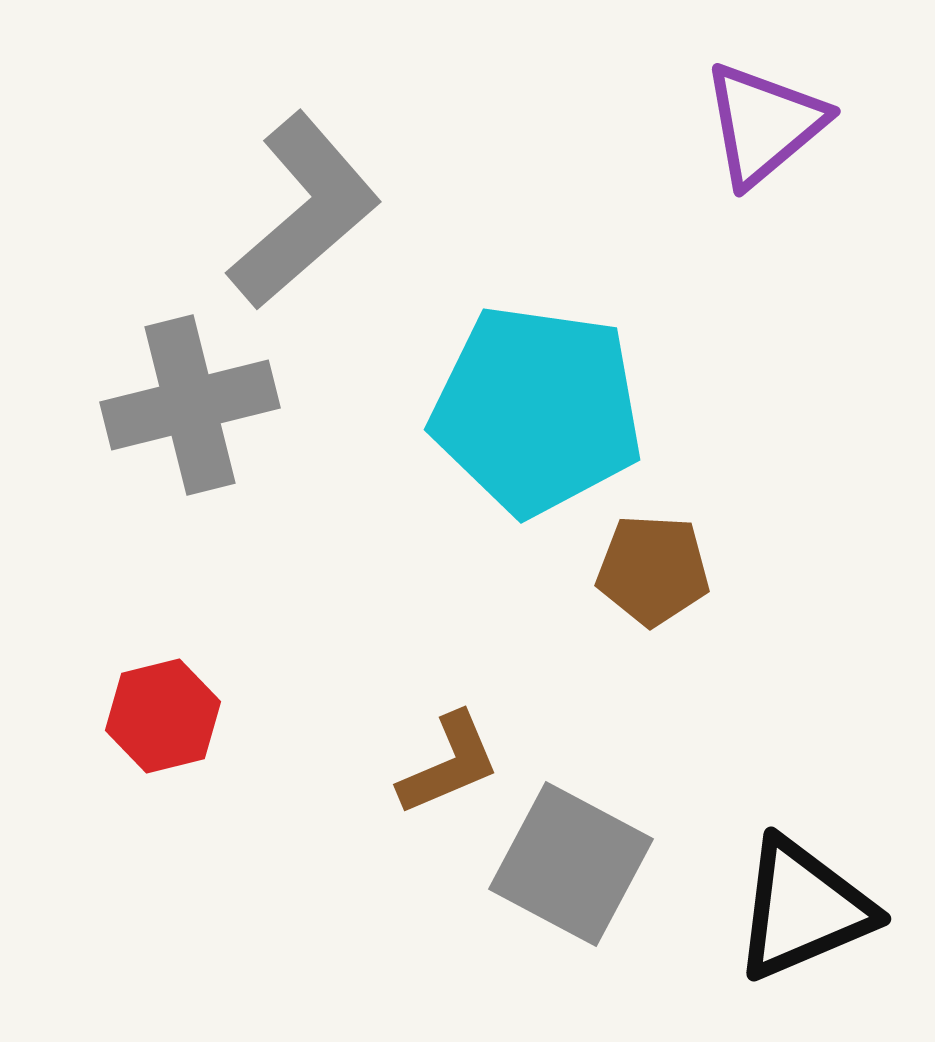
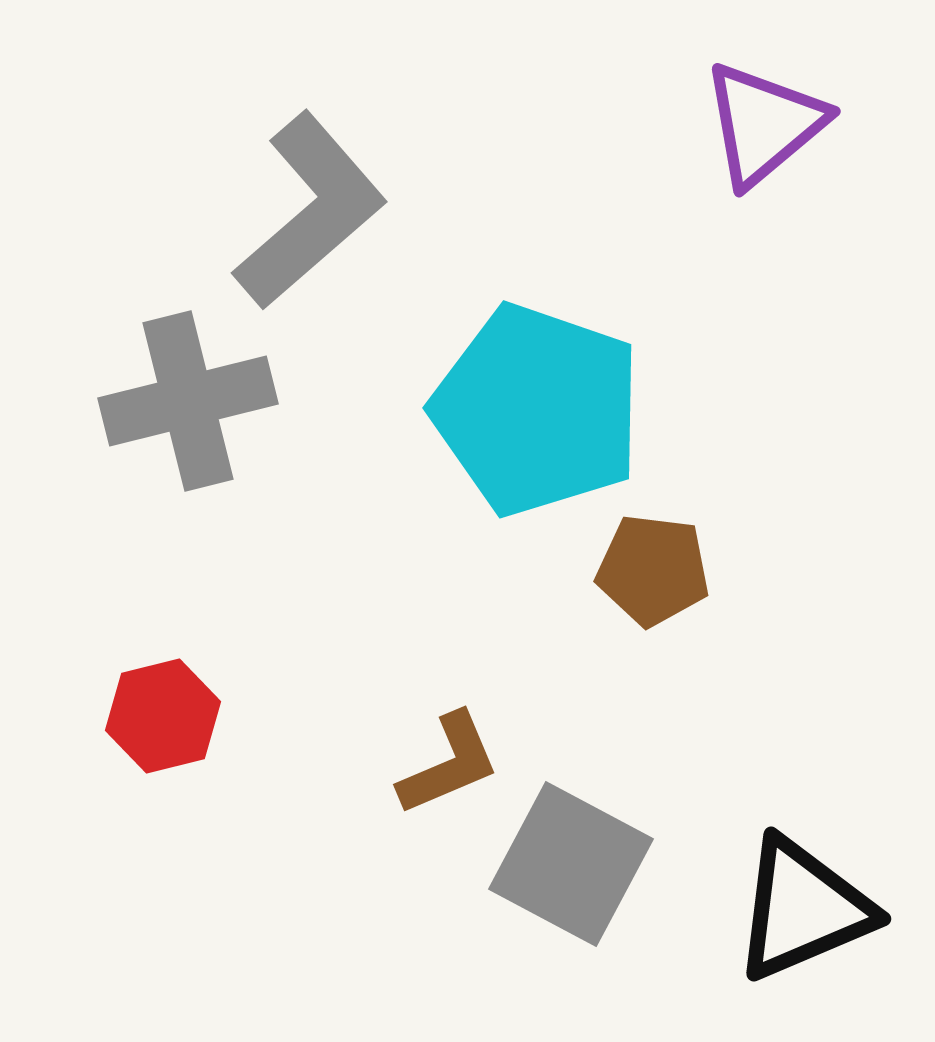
gray L-shape: moved 6 px right
gray cross: moved 2 px left, 4 px up
cyan pentagon: rotated 11 degrees clockwise
brown pentagon: rotated 4 degrees clockwise
